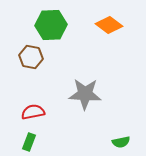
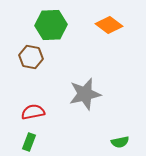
gray star: rotated 16 degrees counterclockwise
green semicircle: moved 1 px left
